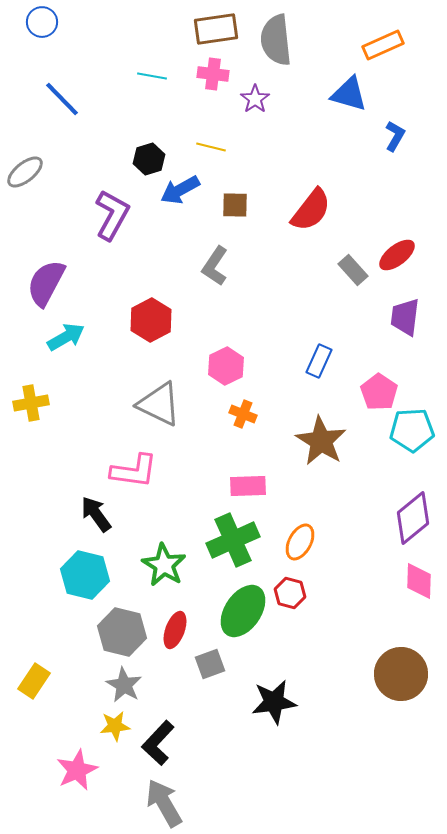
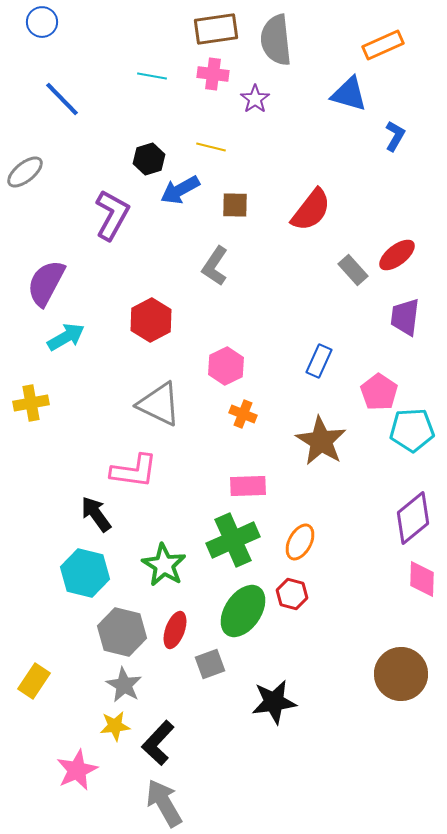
cyan hexagon at (85, 575): moved 2 px up
pink diamond at (419, 581): moved 3 px right, 2 px up
red hexagon at (290, 593): moved 2 px right, 1 px down
